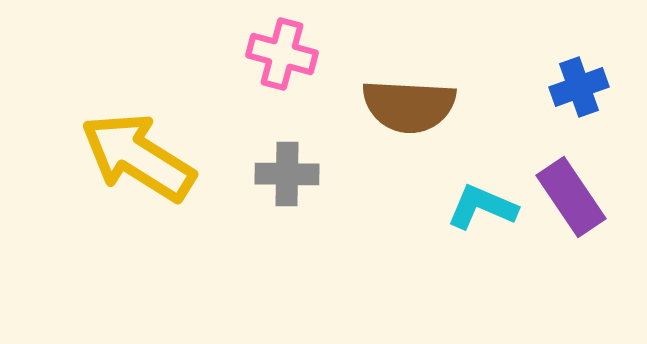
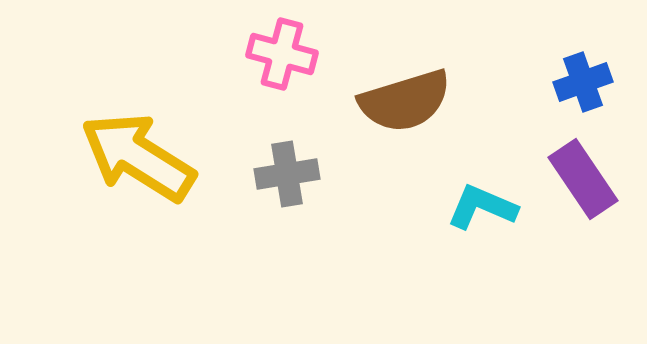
blue cross: moved 4 px right, 5 px up
brown semicircle: moved 4 px left, 5 px up; rotated 20 degrees counterclockwise
gray cross: rotated 10 degrees counterclockwise
purple rectangle: moved 12 px right, 18 px up
